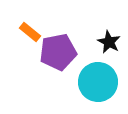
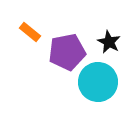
purple pentagon: moved 9 px right
